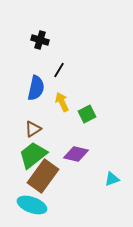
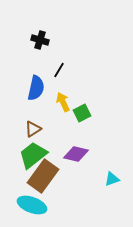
yellow arrow: moved 1 px right
green square: moved 5 px left, 1 px up
